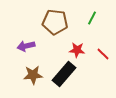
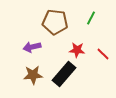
green line: moved 1 px left
purple arrow: moved 6 px right, 1 px down
